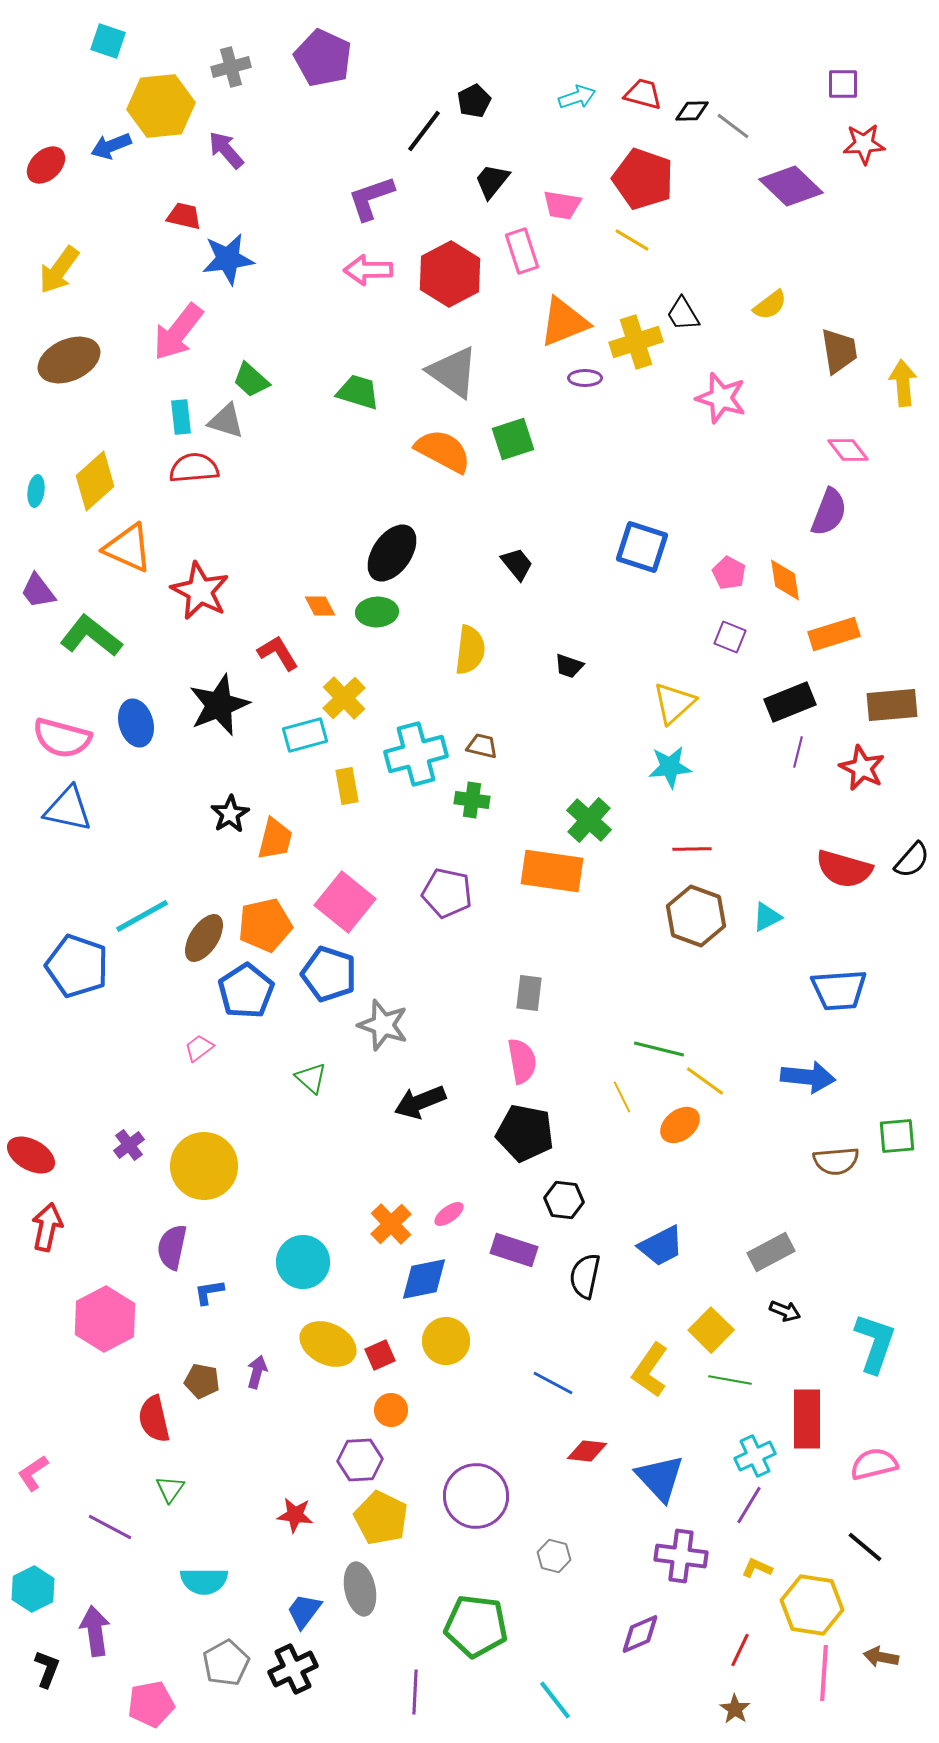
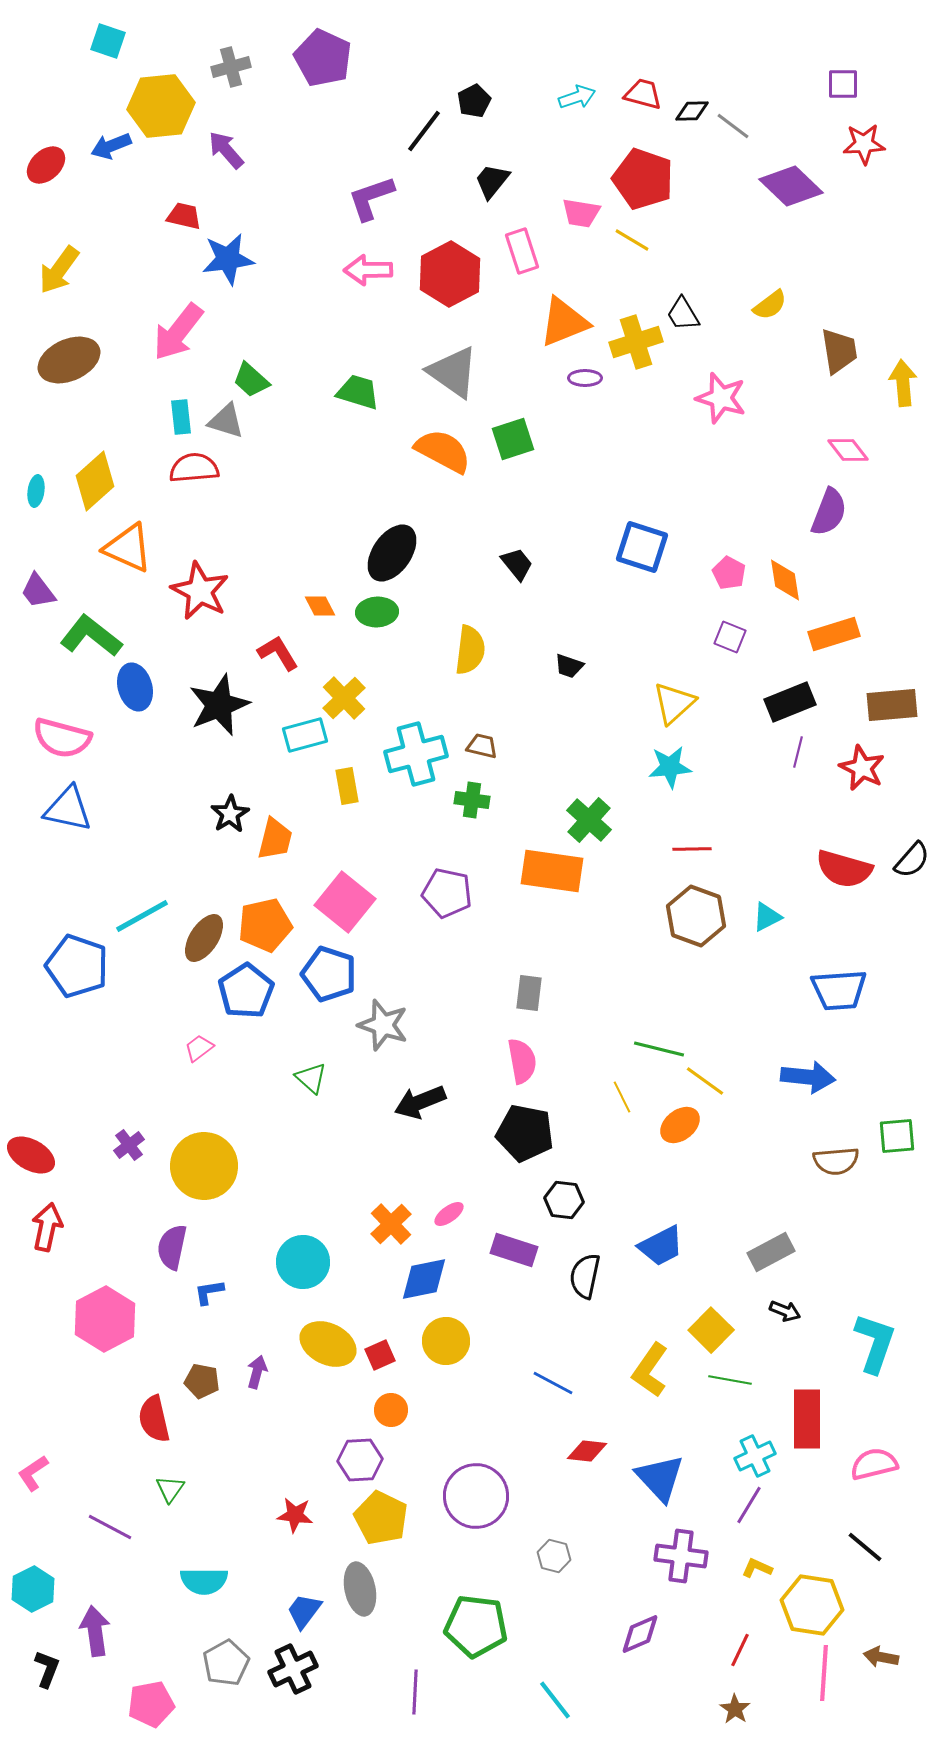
pink trapezoid at (562, 205): moved 19 px right, 8 px down
blue ellipse at (136, 723): moved 1 px left, 36 px up
